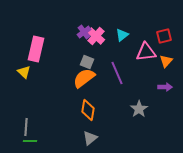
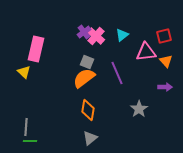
orange triangle: rotated 24 degrees counterclockwise
